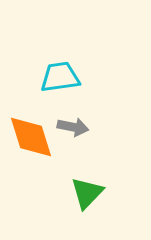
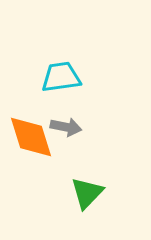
cyan trapezoid: moved 1 px right
gray arrow: moved 7 px left
